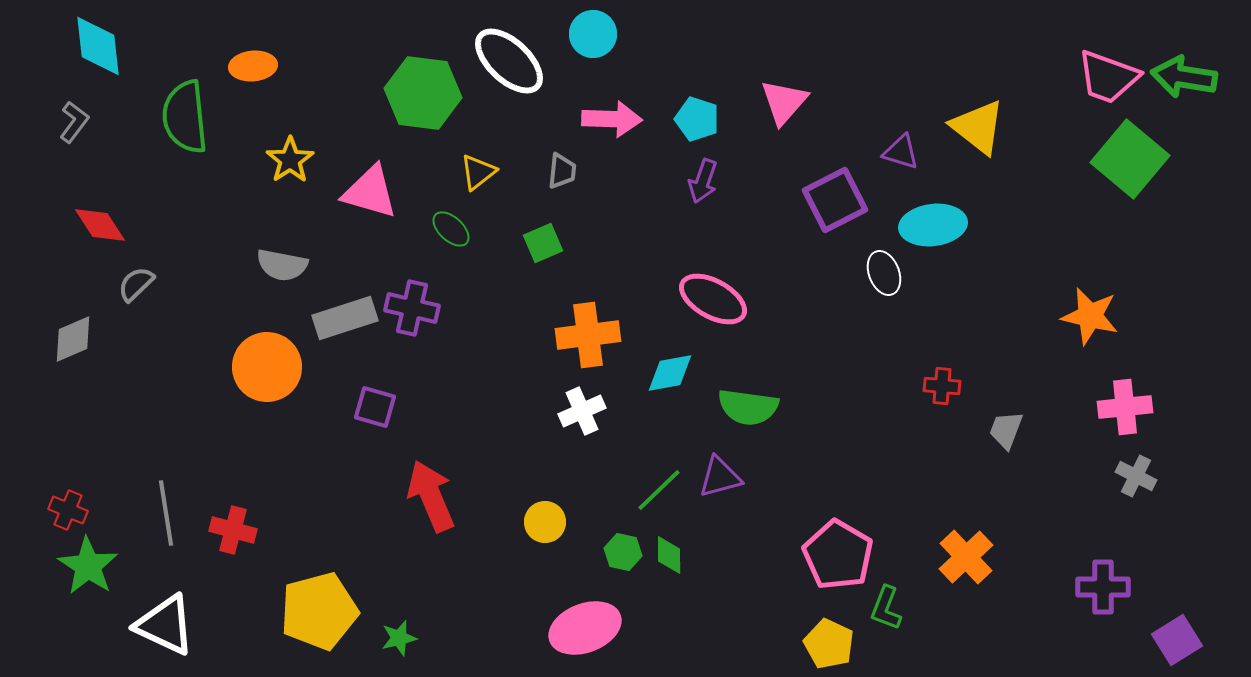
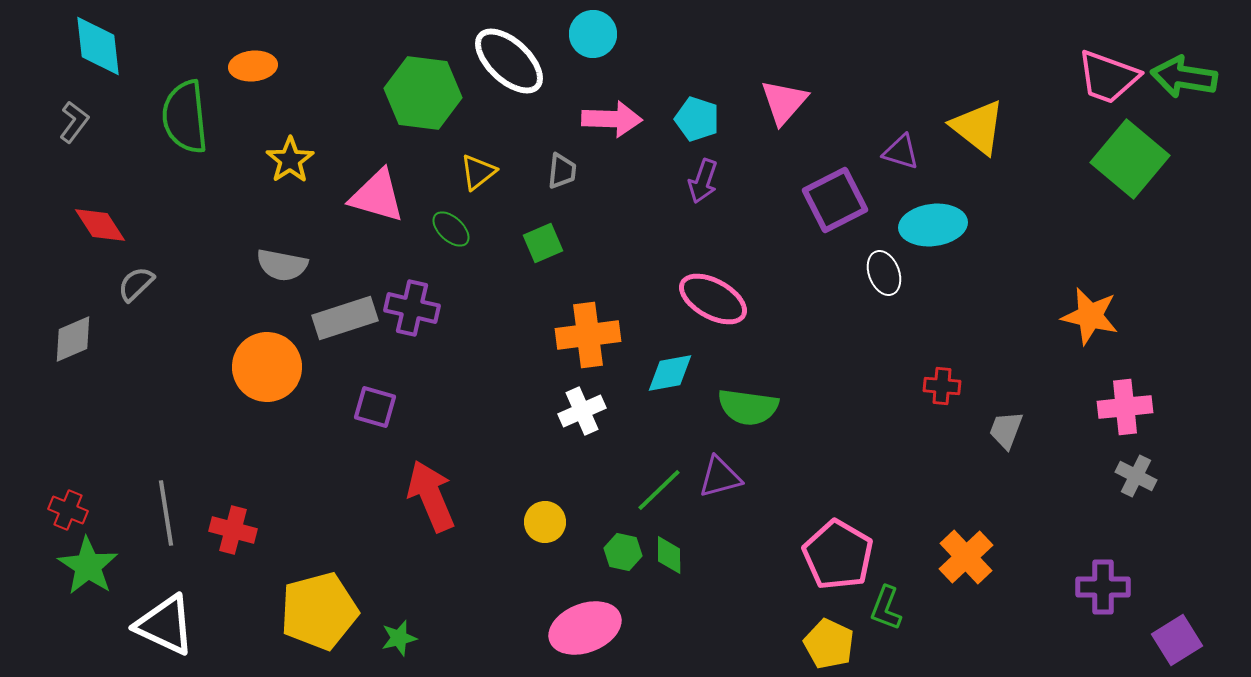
pink triangle at (370, 192): moved 7 px right, 4 px down
